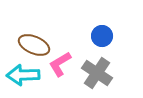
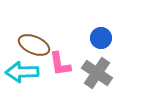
blue circle: moved 1 px left, 2 px down
pink L-shape: rotated 68 degrees counterclockwise
cyan arrow: moved 1 px left, 3 px up
